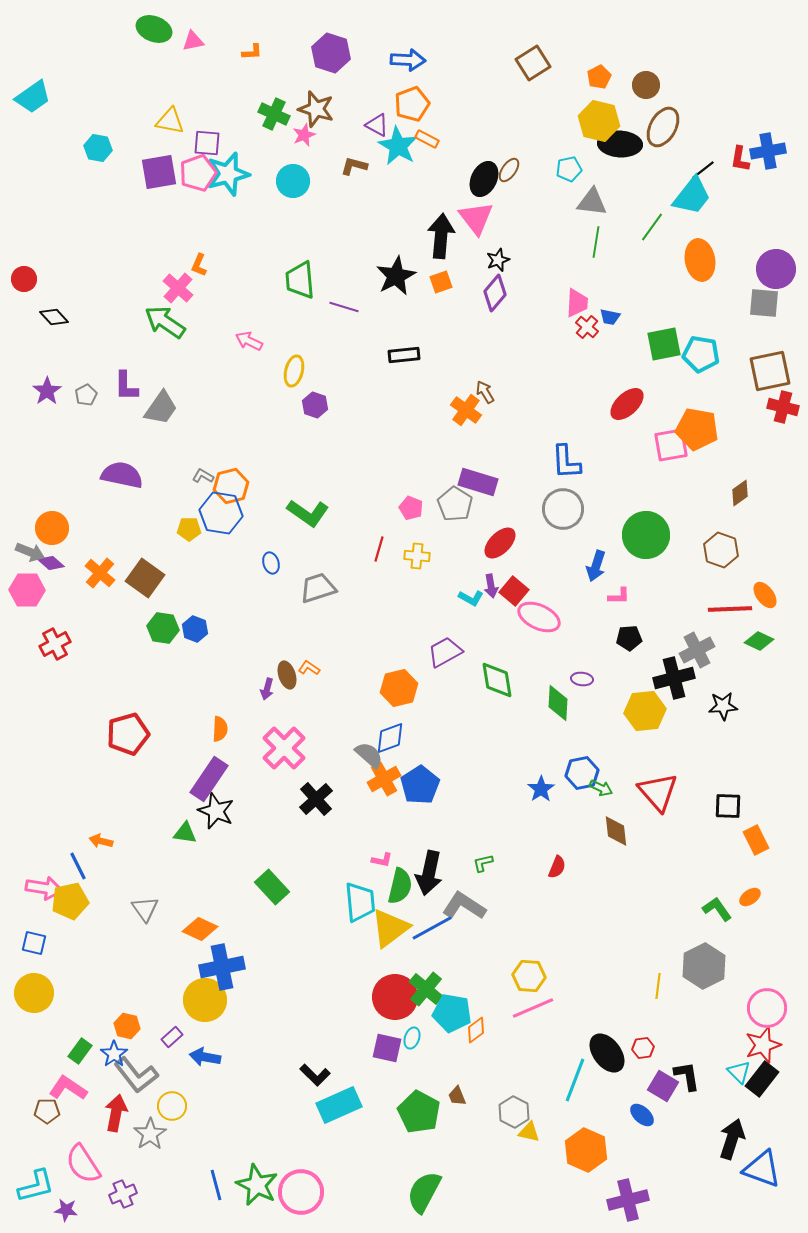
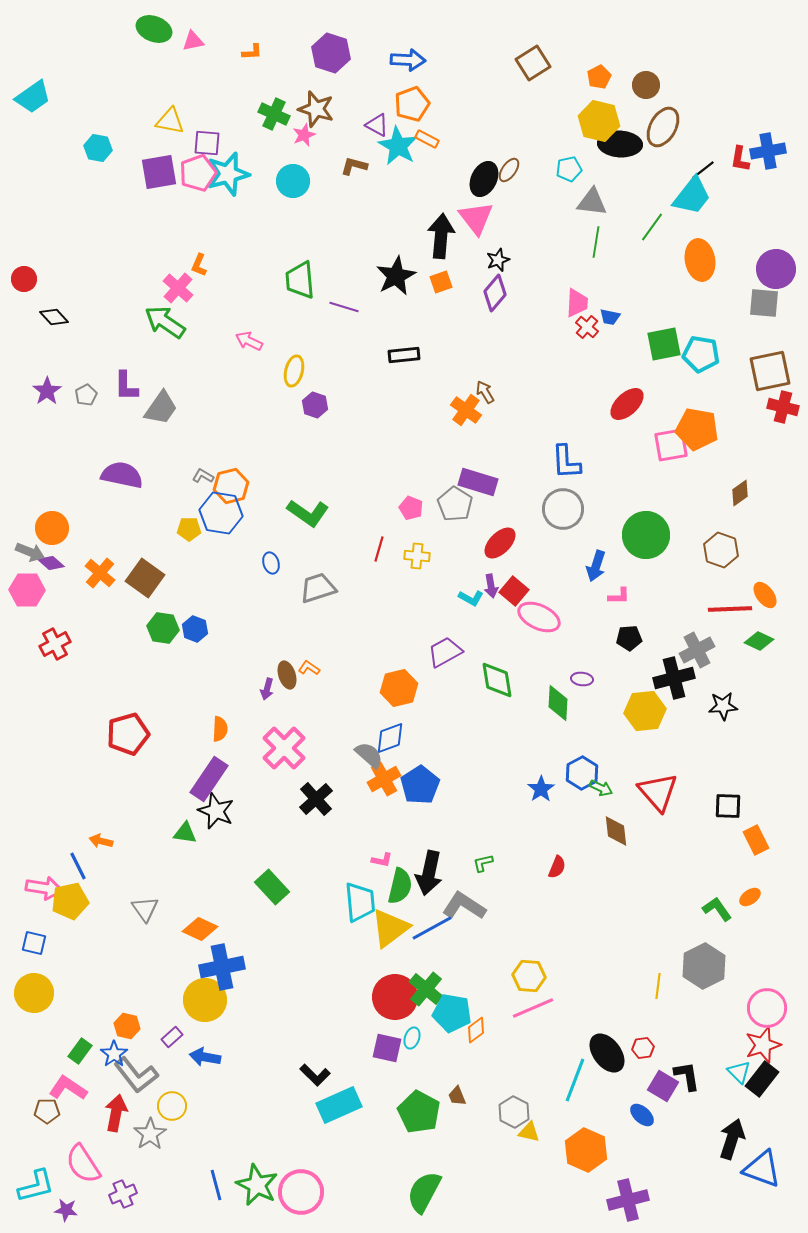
blue hexagon at (582, 773): rotated 16 degrees counterclockwise
